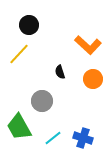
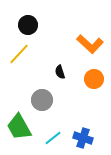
black circle: moved 1 px left
orange L-shape: moved 2 px right, 1 px up
orange circle: moved 1 px right
gray circle: moved 1 px up
